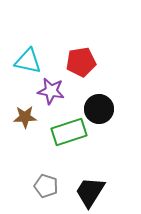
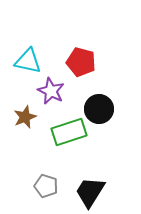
red pentagon: rotated 24 degrees clockwise
purple star: rotated 16 degrees clockwise
brown star: rotated 20 degrees counterclockwise
